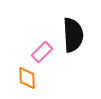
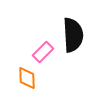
pink rectangle: moved 1 px right
